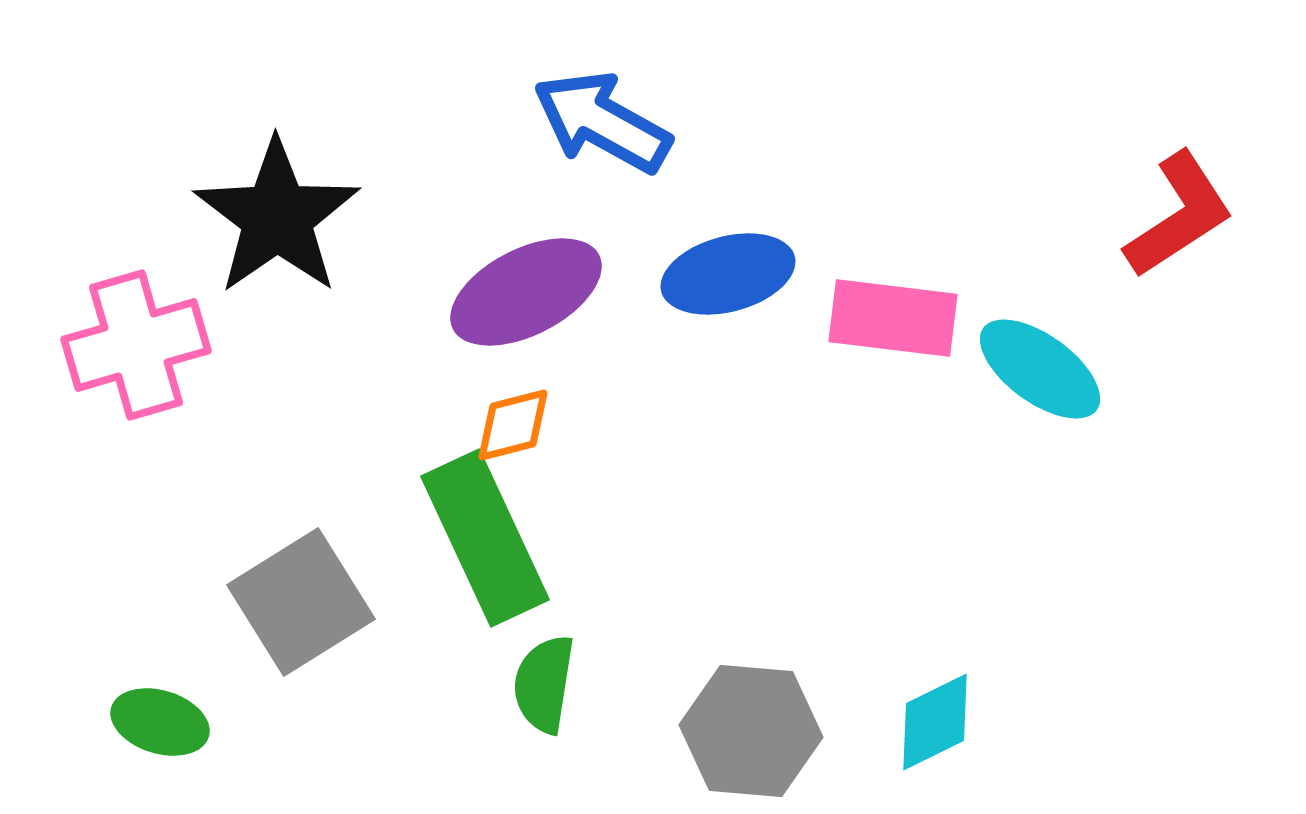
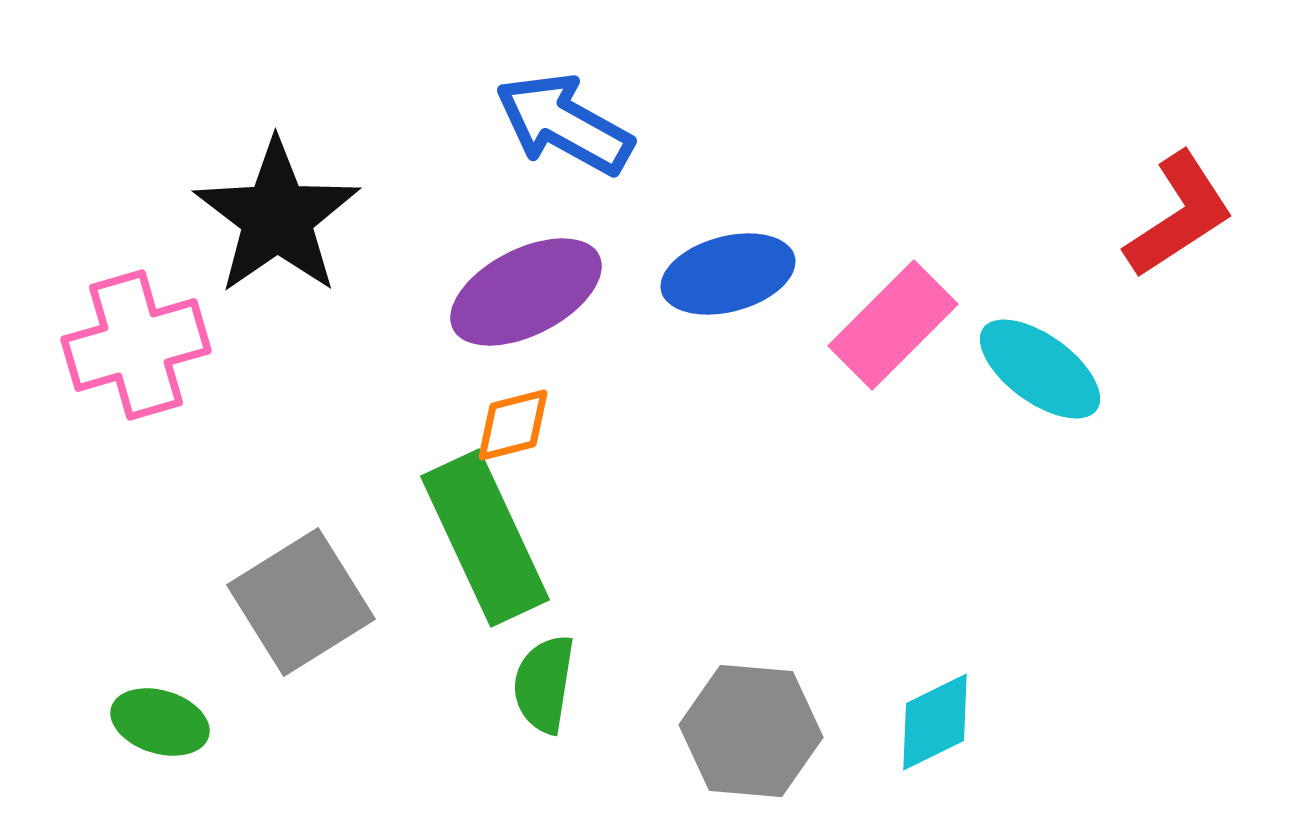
blue arrow: moved 38 px left, 2 px down
pink rectangle: moved 7 px down; rotated 52 degrees counterclockwise
